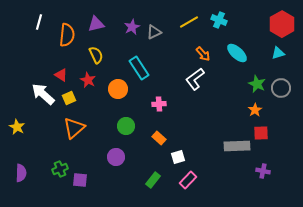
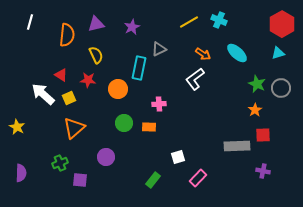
white line: moved 9 px left
gray triangle: moved 5 px right, 17 px down
orange arrow: rotated 14 degrees counterclockwise
cyan rectangle: rotated 45 degrees clockwise
red star: rotated 21 degrees counterclockwise
green circle: moved 2 px left, 3 px up
red square: moved 2 px right, 2 px down
orange rectangle: moved 10 px left, 11 px up; rotated 40 degrees counterclockwise
purple circle: moved 10 px left
green cross: moved 6 px up
pink rectangle: moved 10 px right, 2 px up
